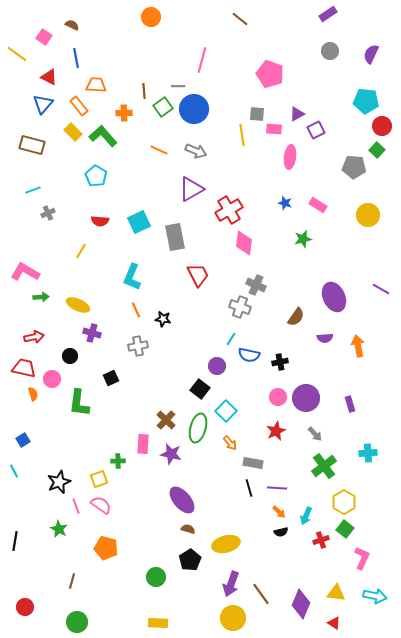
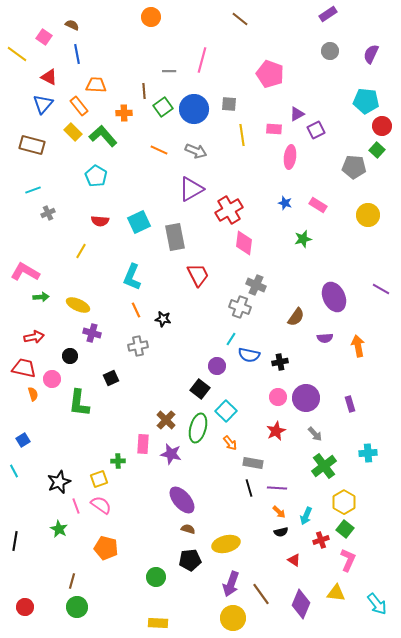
blue line at (76, 58): moved 1 px right, 4 px up
gray line at (178, 86): moved 9 px left, 15 px up
gray square at (257, 114): moved 28 px left, 10 px up
pink L-shape at (362, 558): moved 14 px left, 2 px down
black pentagon at (190, 560): rotated 25 degrees clockwise
cyan arrow at (375, 596): moved 2 px right, 8 px down; rotated 40 degrees clockwise
green circle at (77, 622): moved 15 px up
red triangle at (334, 623): moved 40 px left, 63 px up
